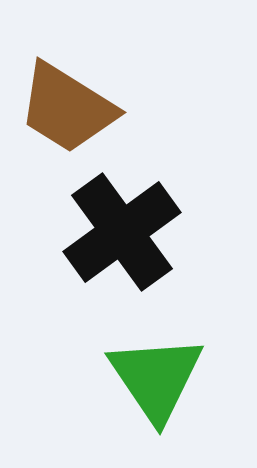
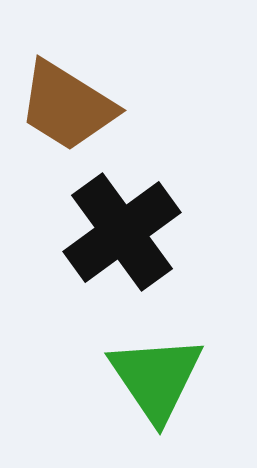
brown trapezoid: moved 2 px up
